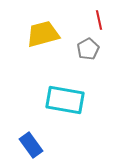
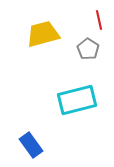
gray pentagon: rotated 10 degrees counterclockwise
cyan rectangle: moved 12 px right; rotated 24 degrees counterclockwise
